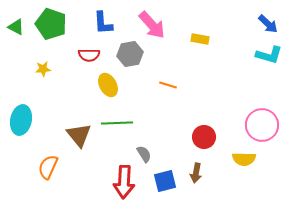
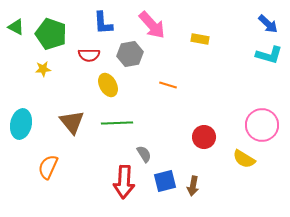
green pentagon: moved 10 px down
cyan ellipse: moved 4 px down
brown triangle: moved 7 px left, 13 px up
yellow semicircle: rotated 30 degrees clockwise
brown arrow: moved 3 px left, 13 px down
